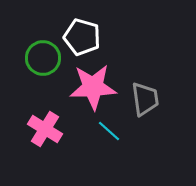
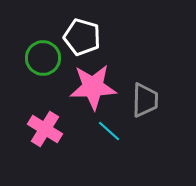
gray trapezoid: moved 1 px down; rotated 9 degrees clockwise
